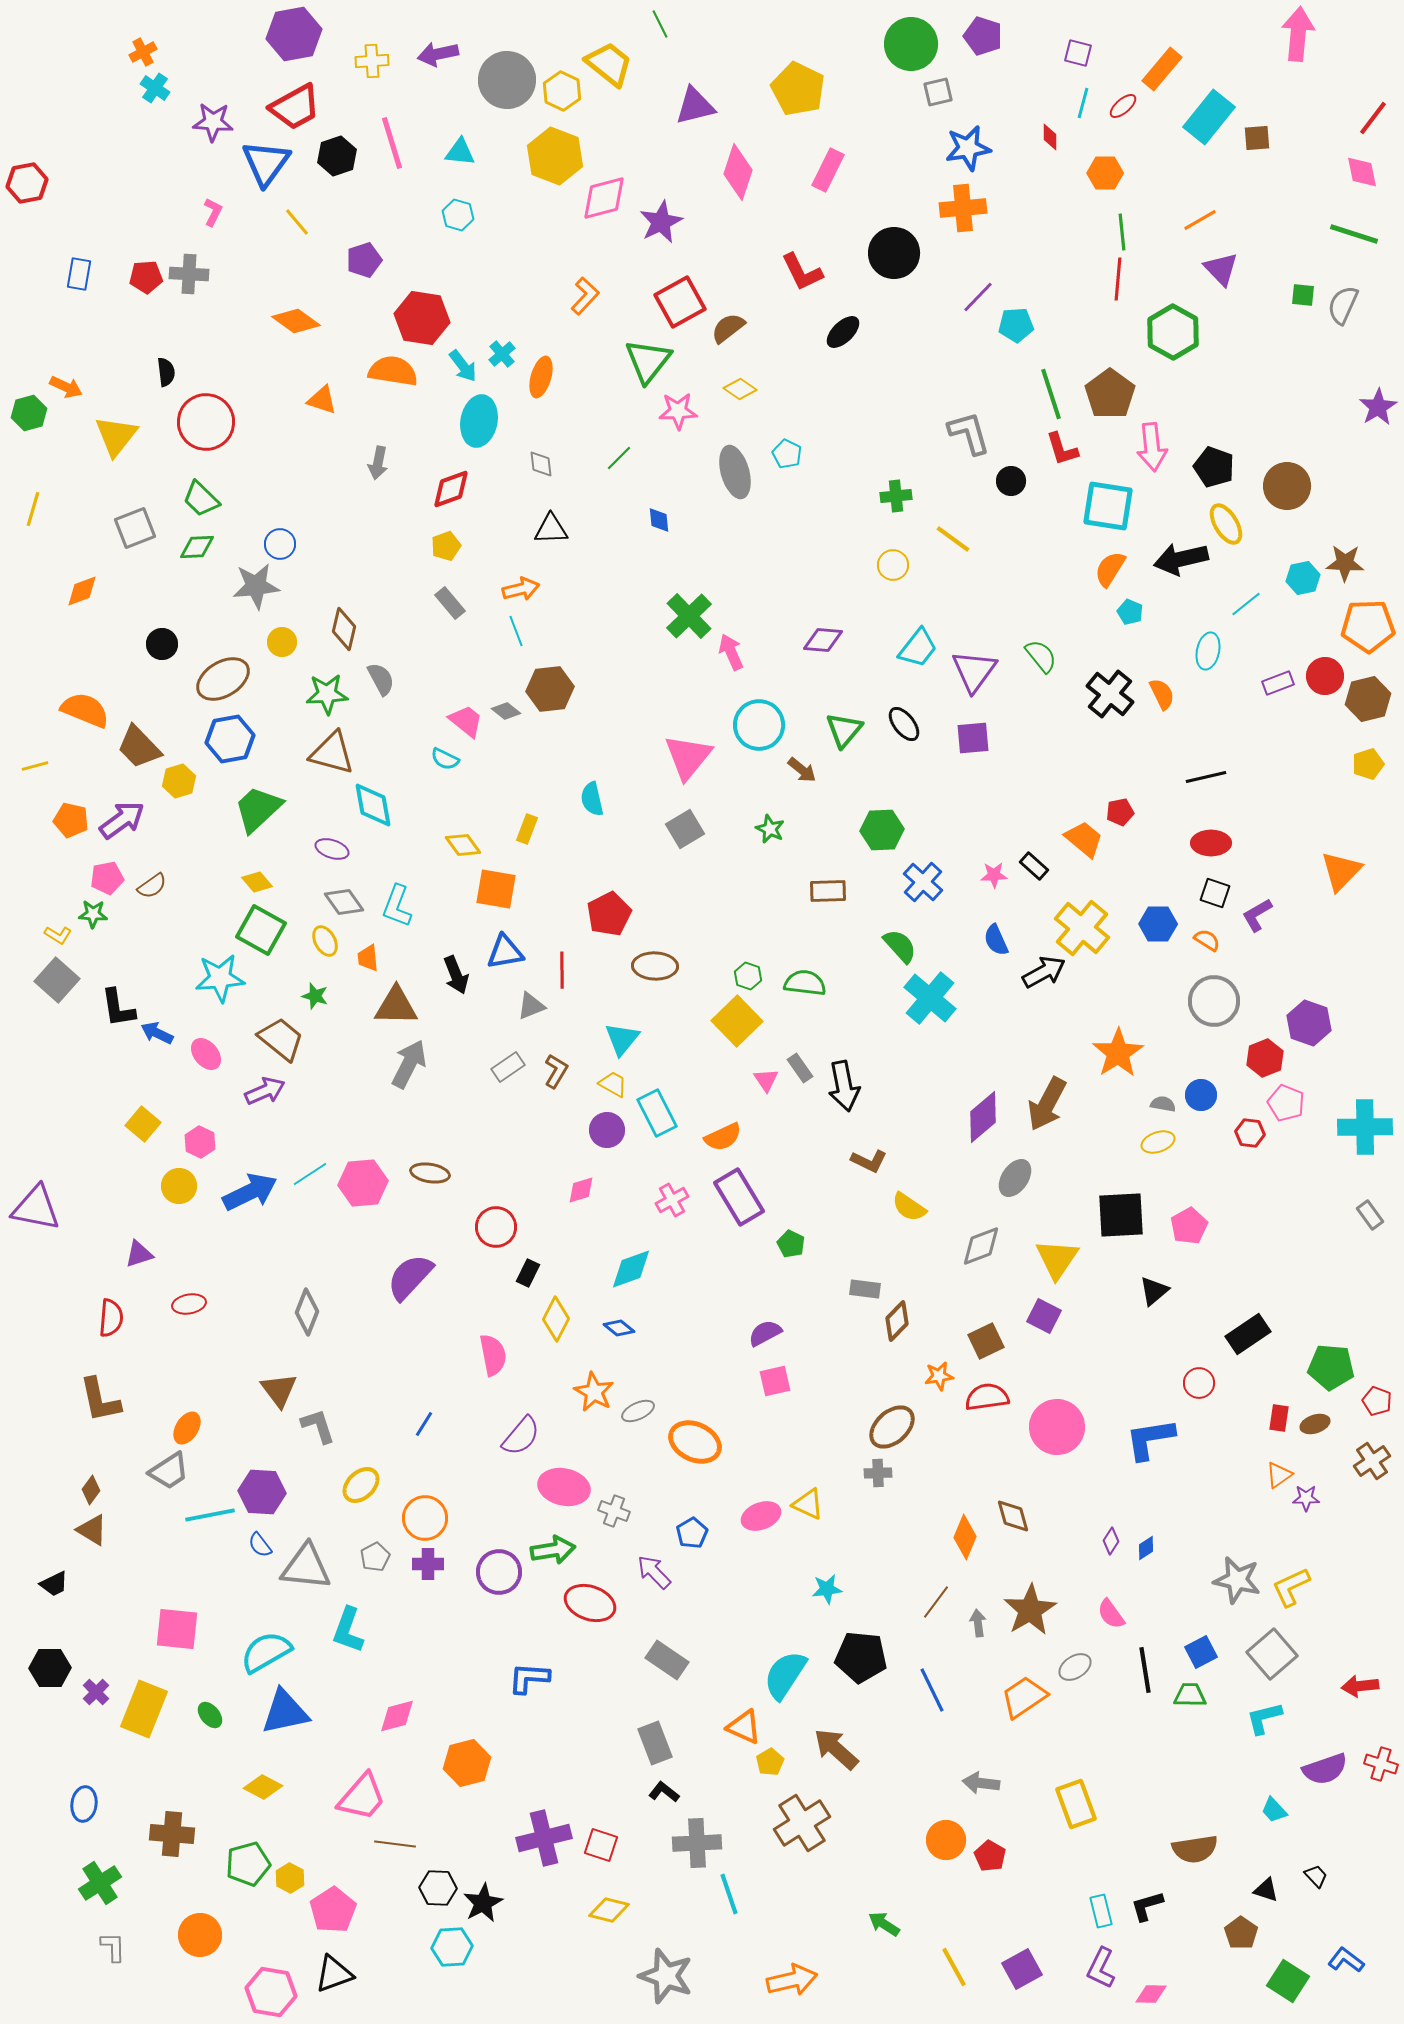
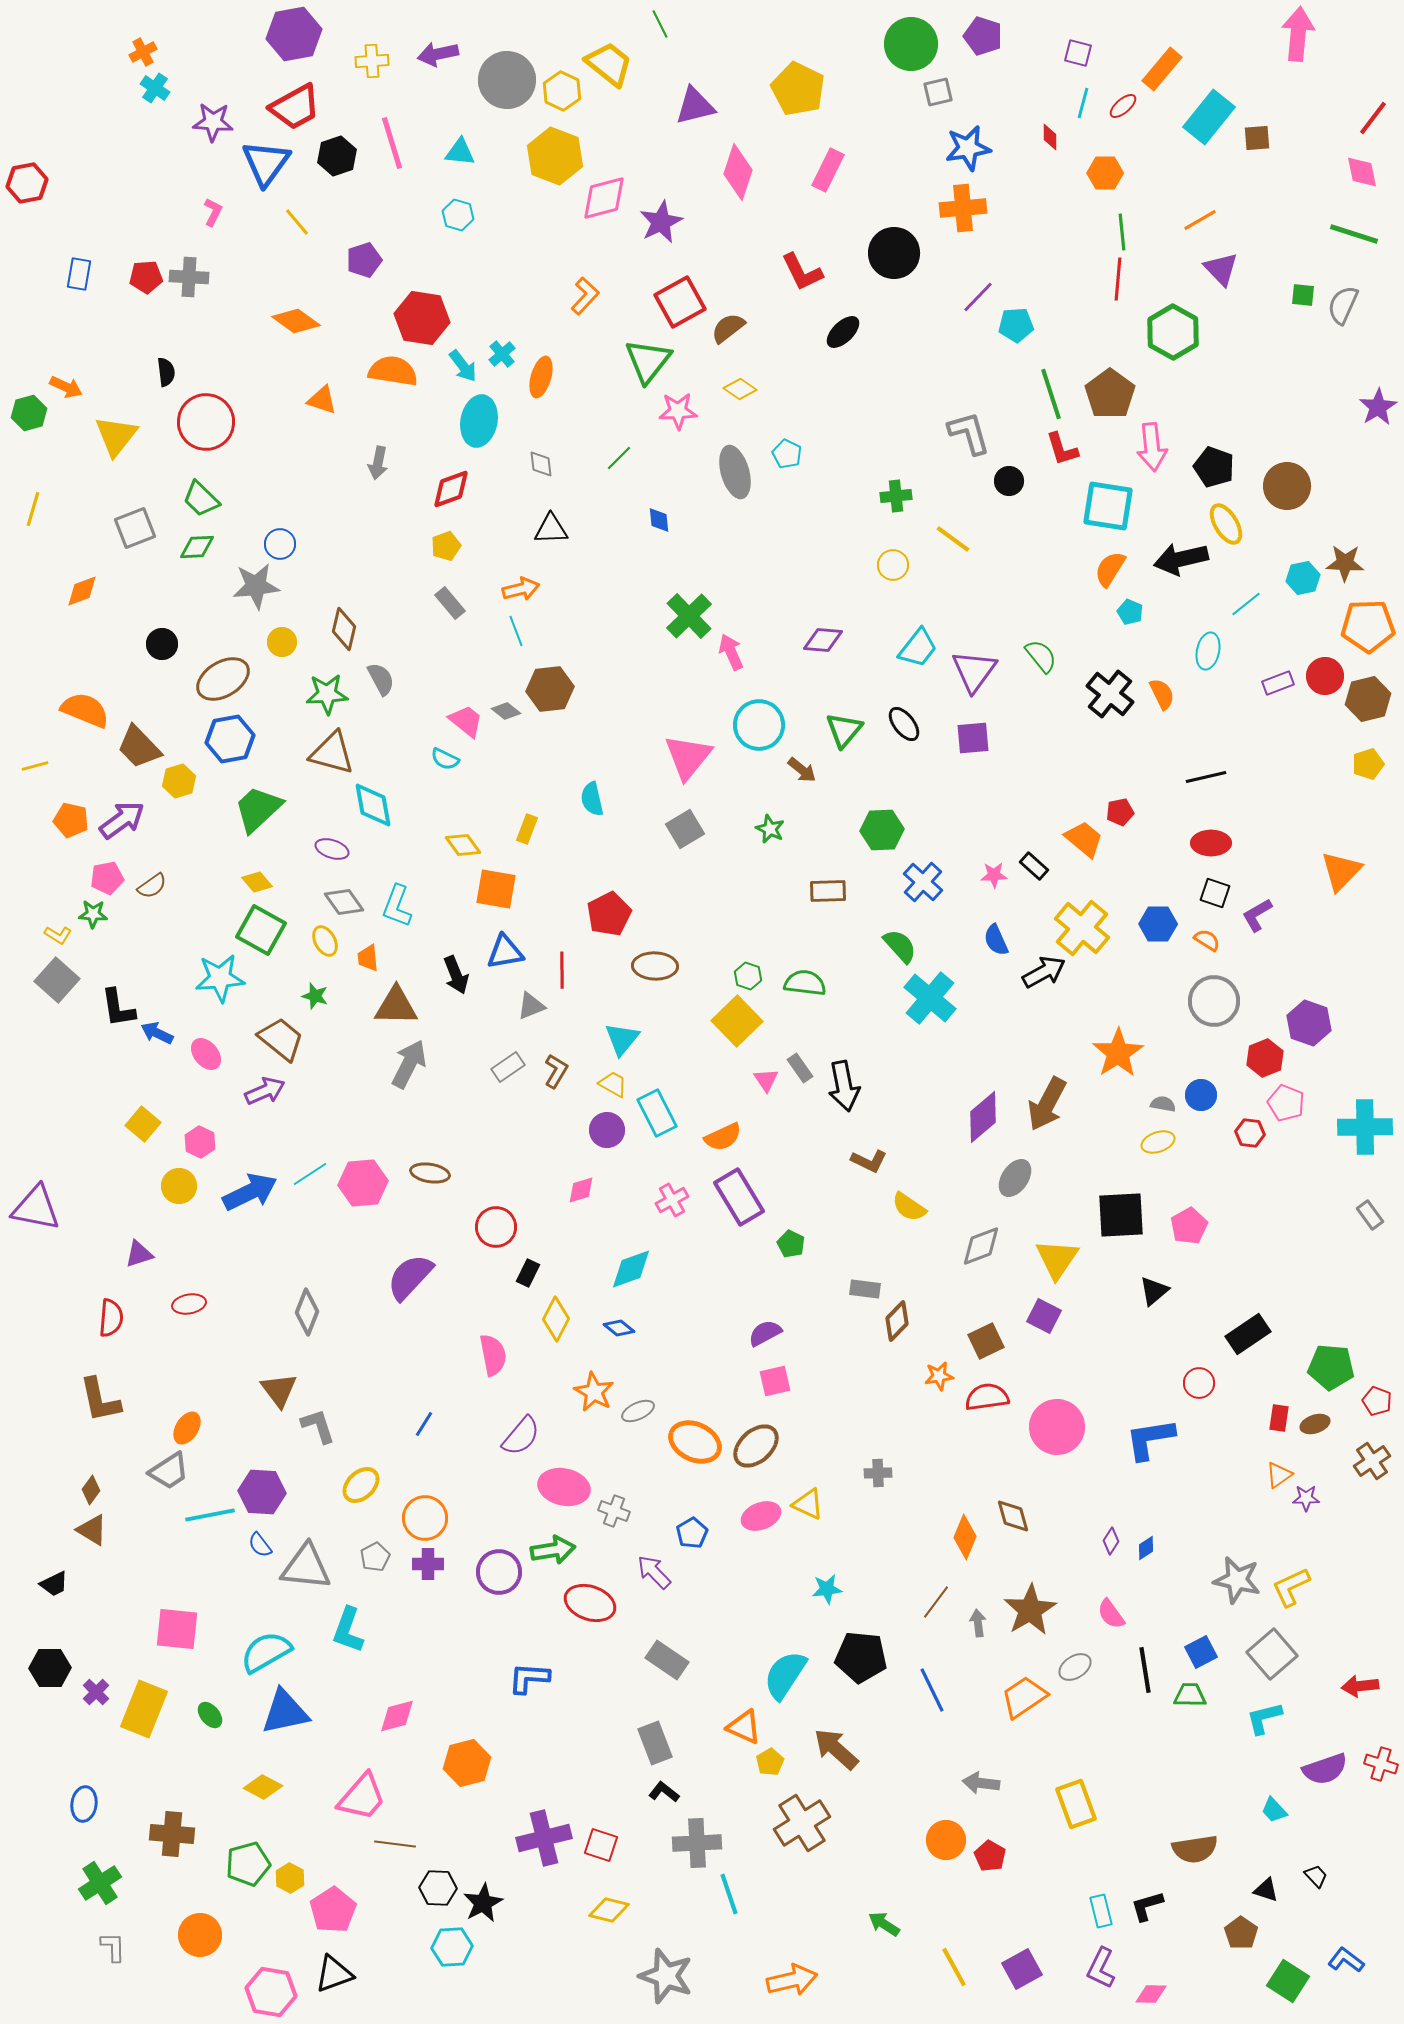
gray cross at (189, 274): moved 3 px down
black circle at (1011, 481): moved 2 px left
brown ellipse at (892, 1427): moved 136 px left, 19 px down
